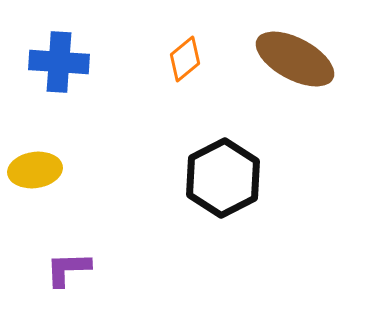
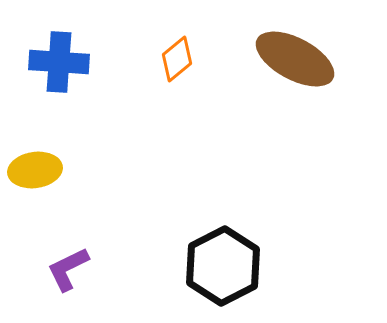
orange diamond: moved 8 px left
black hexagon: moved 88 px down
purple L-shape: rotated 24 degrees counterclockwise
